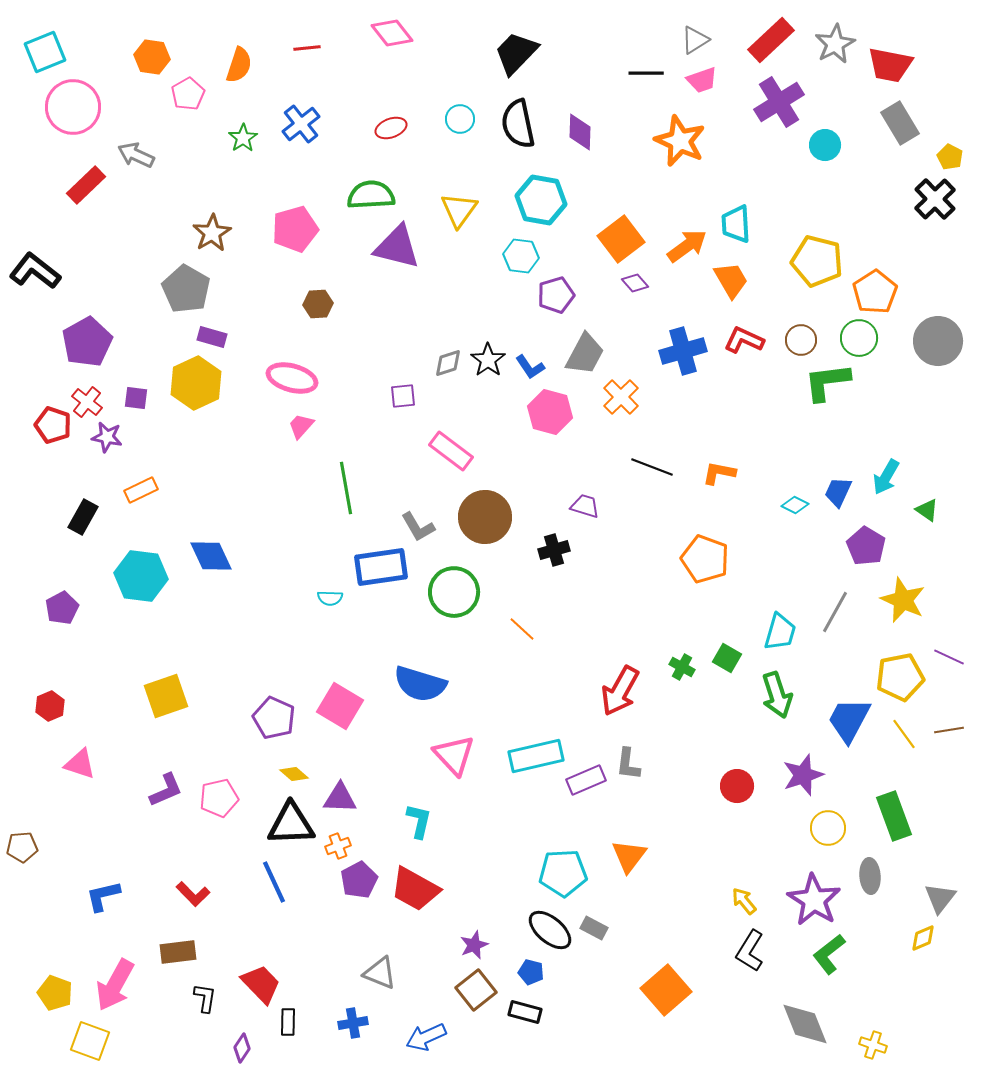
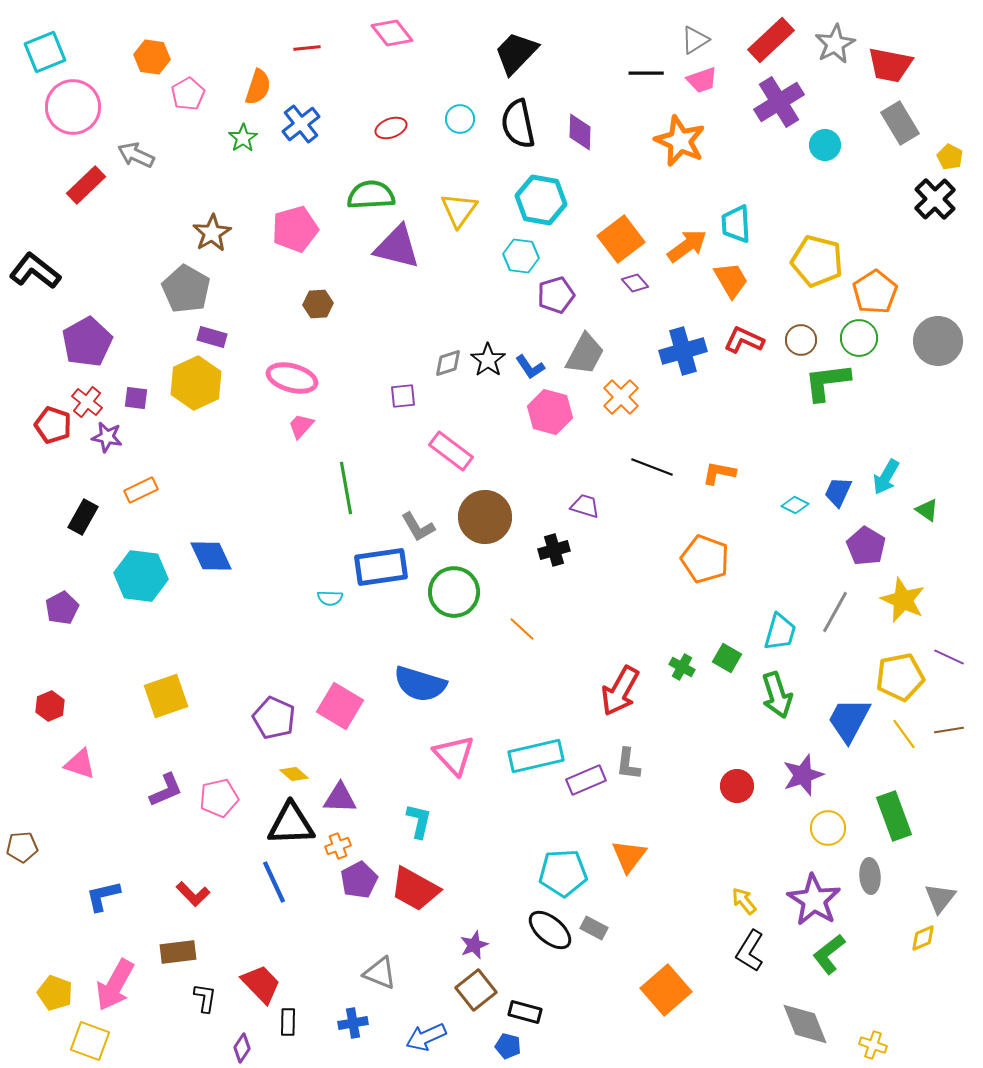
orange semicircle at (239, 65): moved 19 px right, 22 px down
blue pentagon at (531, 972): moved 23 px left, 74 px down
